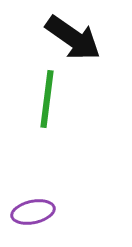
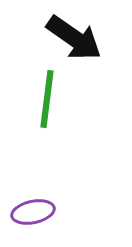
black arrow: moved 1 px right
